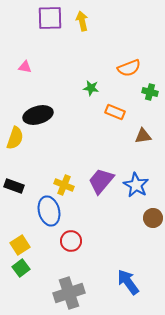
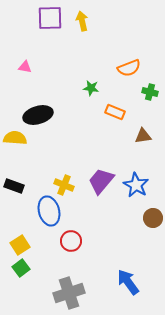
yellow semicircle: rotated 105 degrees counterclockwise
